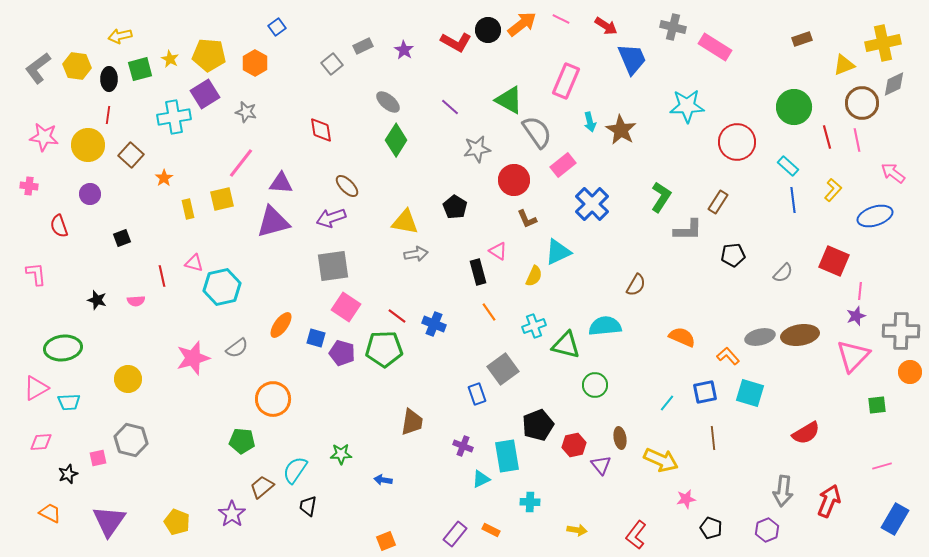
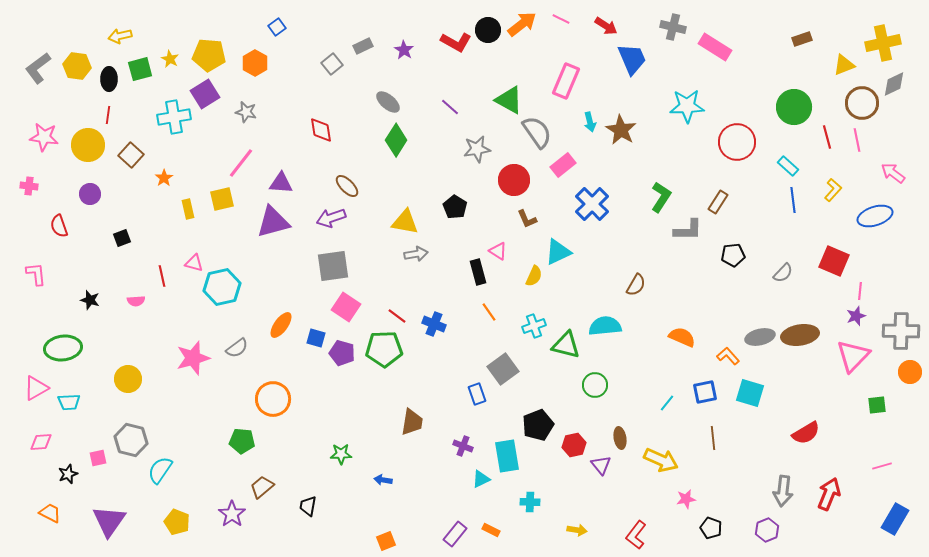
black star at (97, 300): moved 7 px left
cyan semicircle at (295, 470): moved 135 px left
red arrow at (829, 501): moved 7 px up
